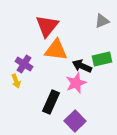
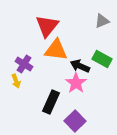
green rectangle: rotated 42 degrees clockwise
black arrow: moved 2 px left
pink star: rotated 15 degrees counterclockwise
